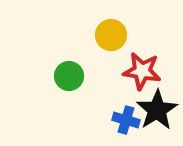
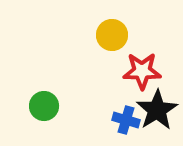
yellow circle: moved 1 px right
red star: rotated 9 degrees counterclockwise
green circle: moved 25 px left, 30 px down
